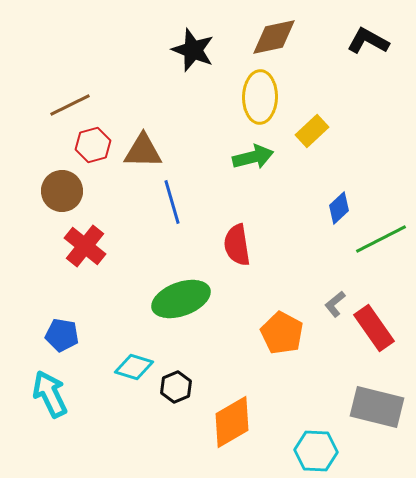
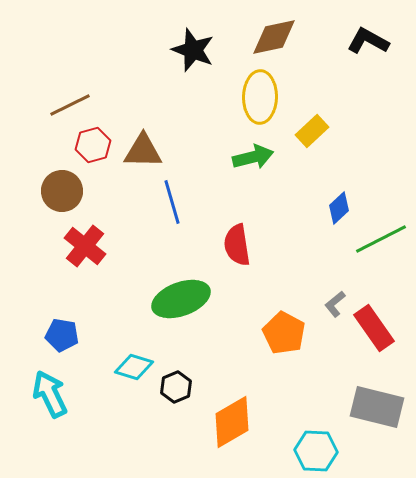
orange pentagon: moved 2 px right
